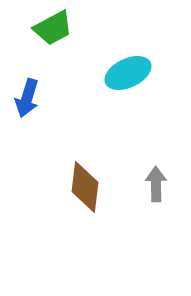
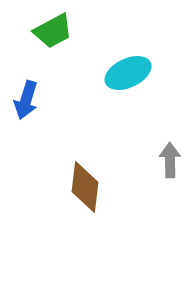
green trapezoid: moved 3 px down
blue arrow: moved 1 px left, 2 px down
gray arrow: moved 14 px right, 24 px up
